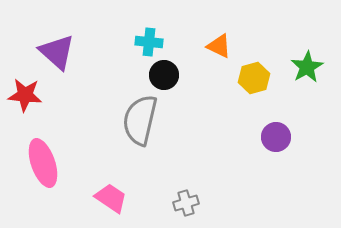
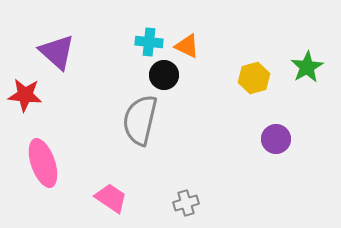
orange triangle: moved 32 px left
purple circle: moved 2 px down
